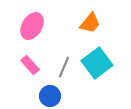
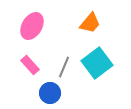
blue circle: moved 3 px up
